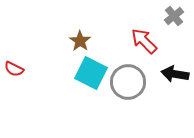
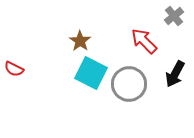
black arrow: rotated 72 degrees counterclockwise
gray circle: moved 1 px right, 2 px down
